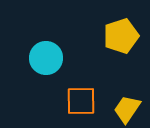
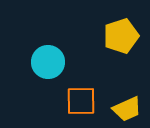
cyan circle: moved 2 px right, 4 px down
yellow trapezoid: rotated 148 degrees counterclockwise
